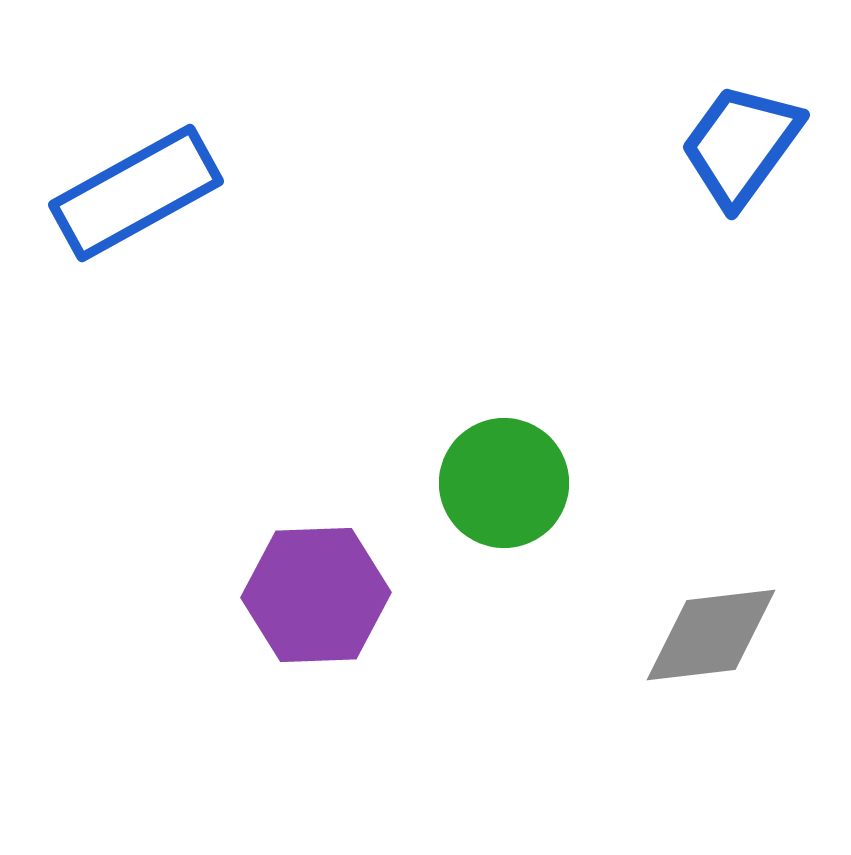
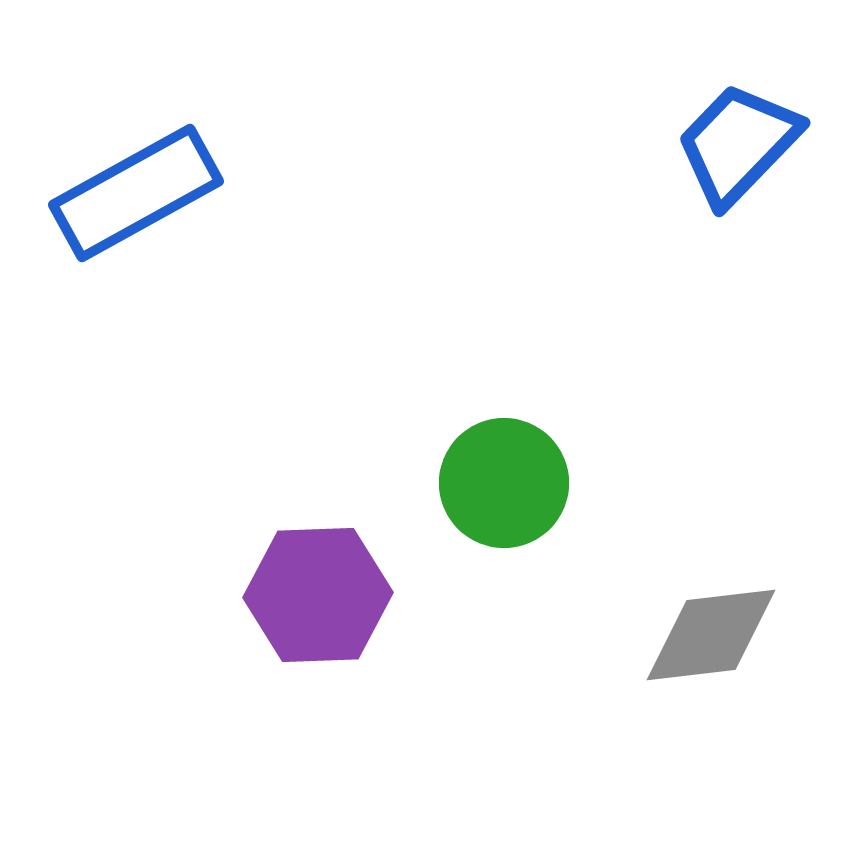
blue trapezoid: moved 3 px left, 1 px up; rotated 8 degrees clockwise
purple hexagon: moved 2 px right
